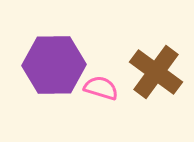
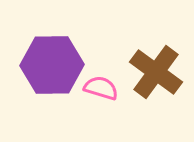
purple hexagon: moved 2 px left
